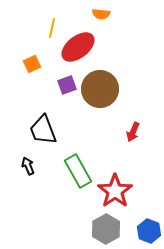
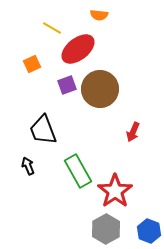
orange semicircle: moved 2 px left, 1 px down
yellow line: rotated 72 degrees counterclockwise
red ellipse: moved 2 px down
